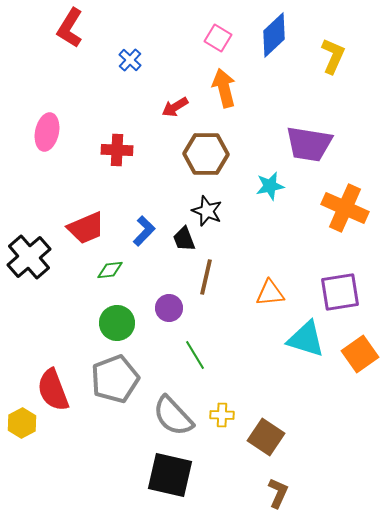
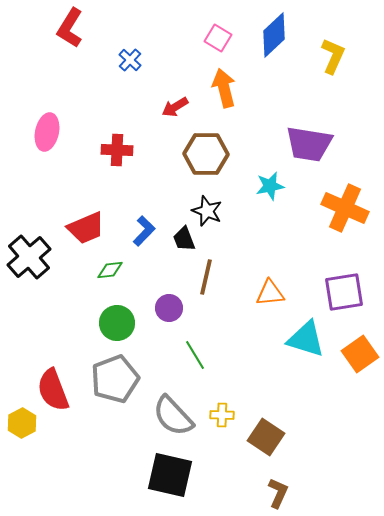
purple square: moved 4 px right
